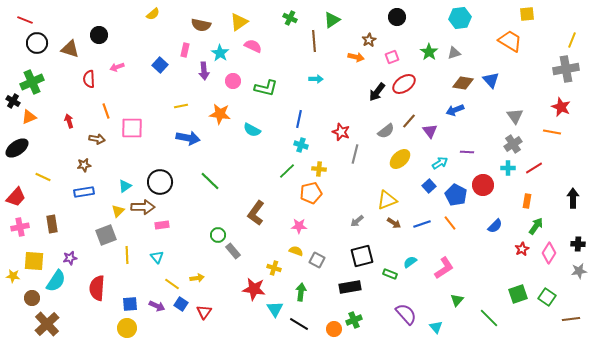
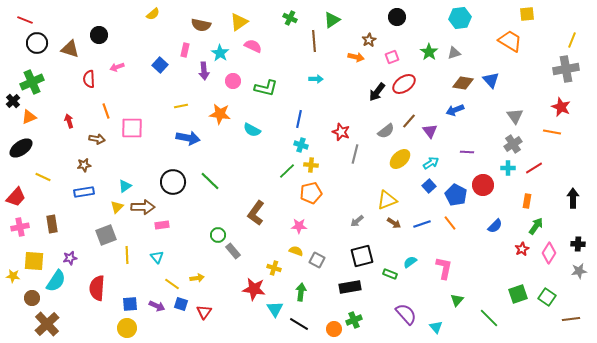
black cross at (13, 101): rotated 16 degrees clockwise
black ellipse at (17, 148): moved 4 px right
cyan arrow at (440, 163): moved 9 px left
yellow cross at (319, 169): moved 8 px left, 4 px up
black circle at (160, 182): moved 13 px right
yellow triangle at (118, 211): moved 1 px left, 4 px up
pink L-shape at (444, 268): rotated 45 degrees counterclockwise
blue square at (181, 304): rotated 16 degrees counterclockwise
